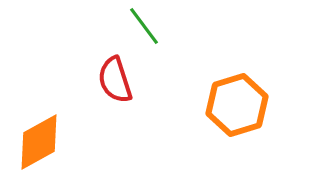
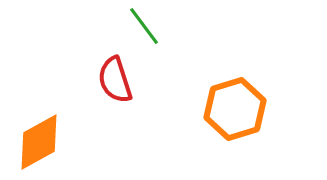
orange hexagon: moved 2 px left, 4 px down
